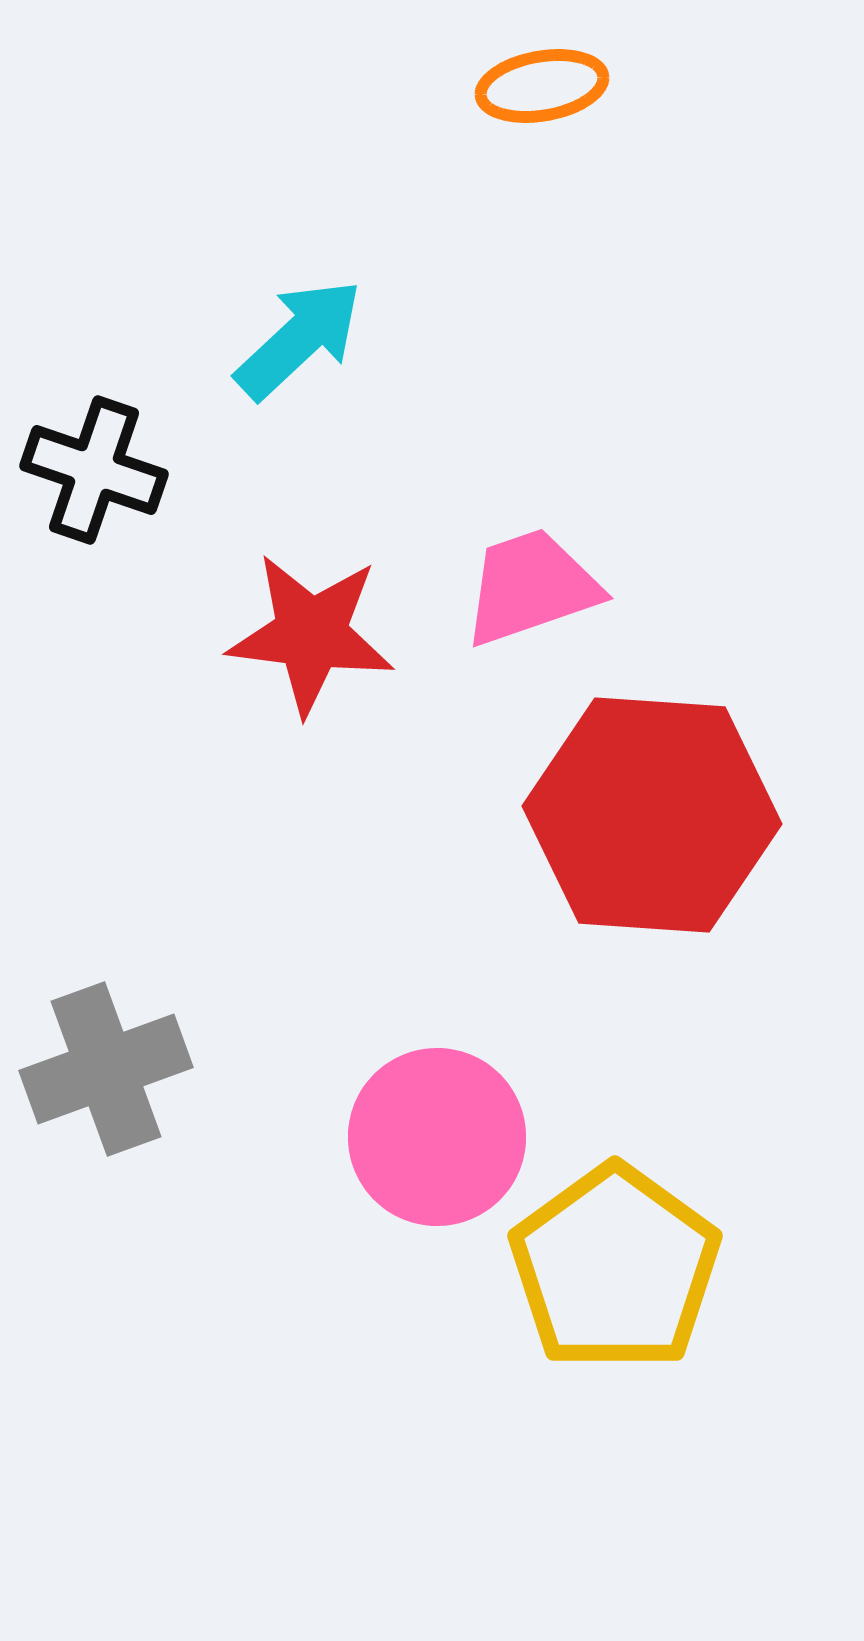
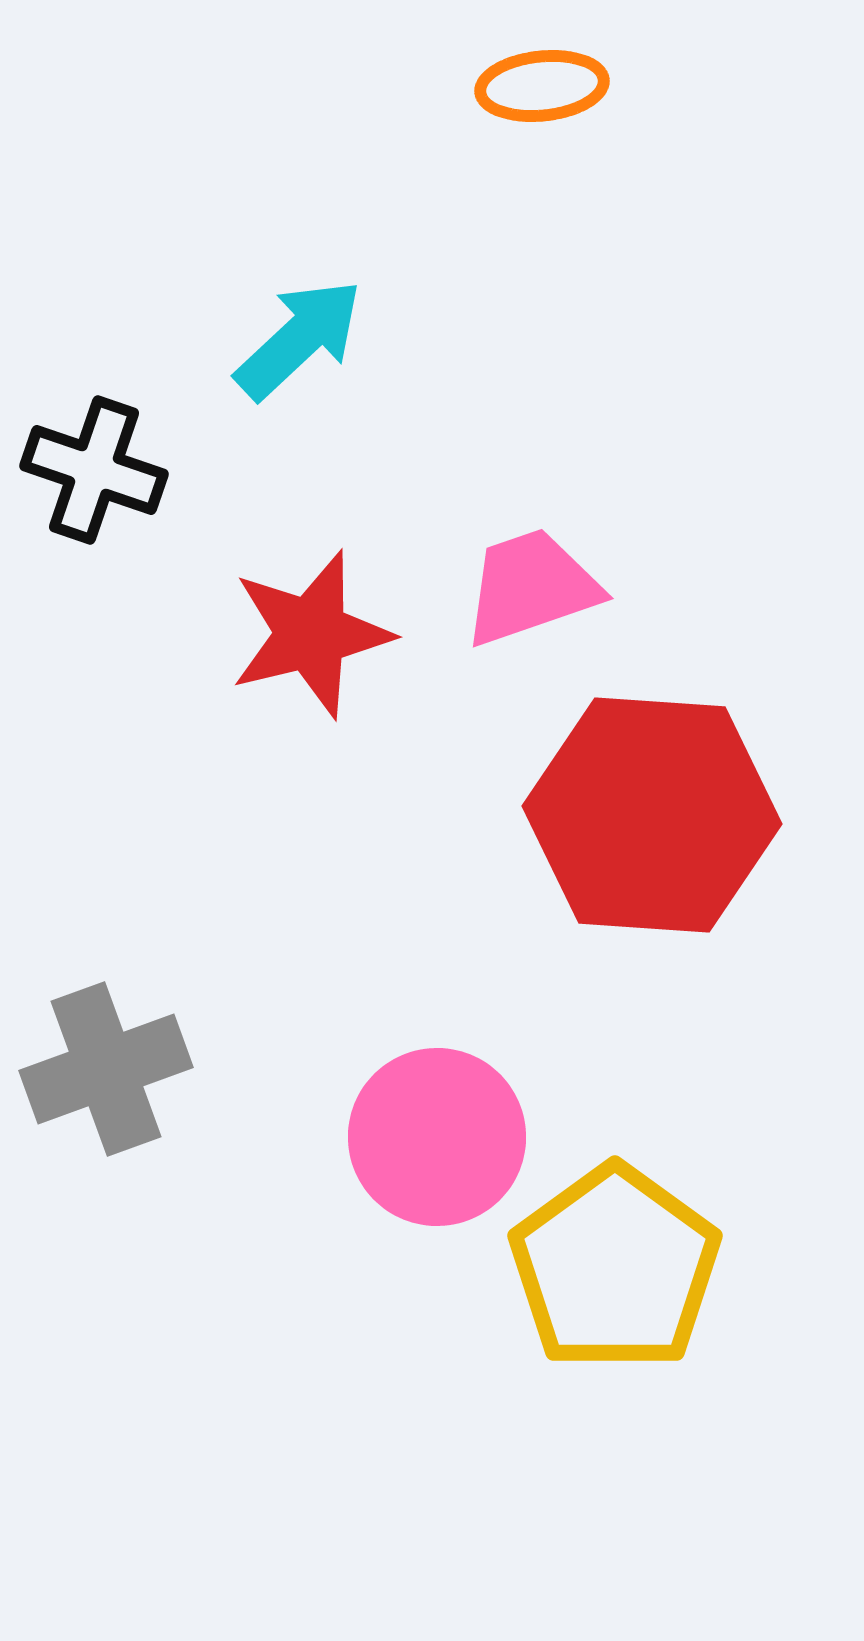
orange ellipse: rotated 4 degrees clockwise
red star: rotated 21 degrees counterclockwise
